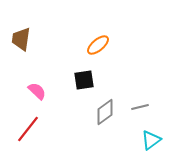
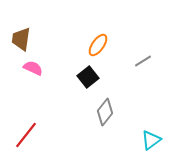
orange ellipse: rotated 15 degrees counterclockwise
black square: moved 4 px right, 3 px up; rotated 30 degrees counterclockwise
pink semicircle: moved 4 px left, 23 px up; rotated 18 degrees counterclockwise
gray line: moved 3 px right, 46 px up; rotated 18 degrees counterclockwise
gray diamond: rotated 16 degrees counterclockwise
red line: moved 2 px left, 6 px down
